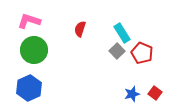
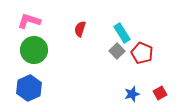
red square: moved 5 px right; rotated 24 degrees clockwise
